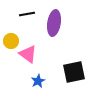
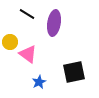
black line: rotated 42 degrees clockwise
yellow circle: moved 1 px left, 1 px down
blue star: moved 1 px right, 1 px down
